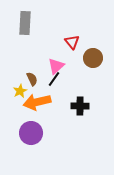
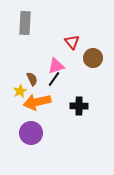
pink triangle: rotated 24 degrees clockwise
black cross: moved 1 px left
